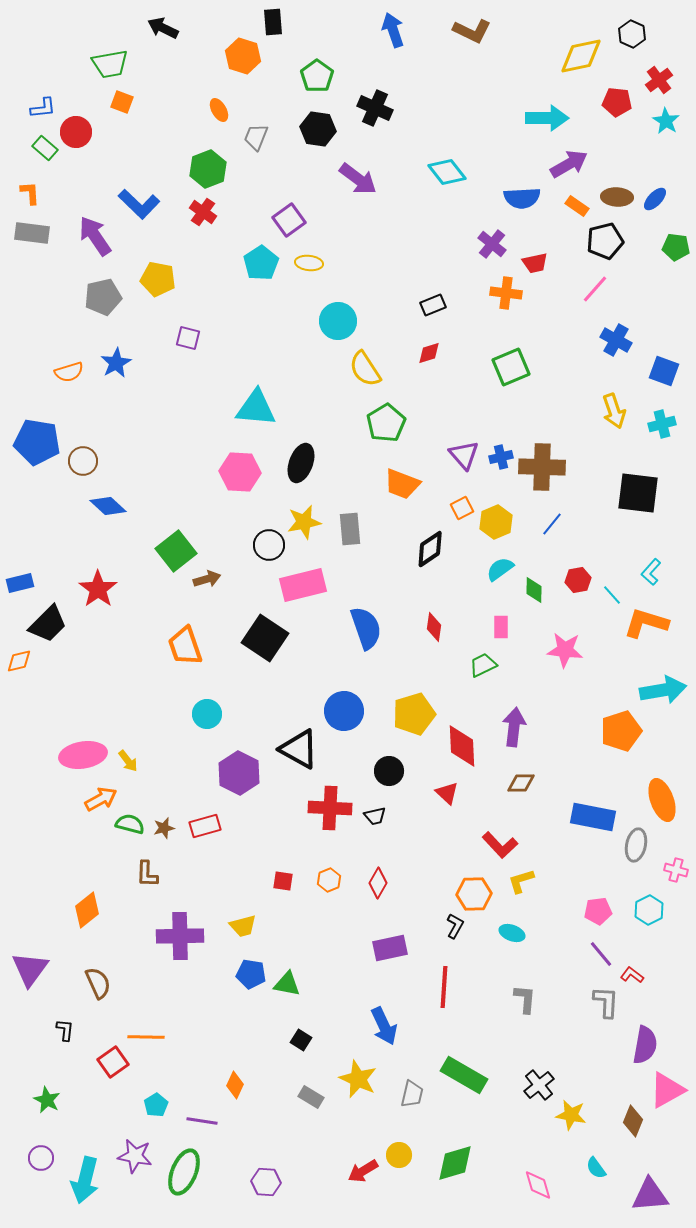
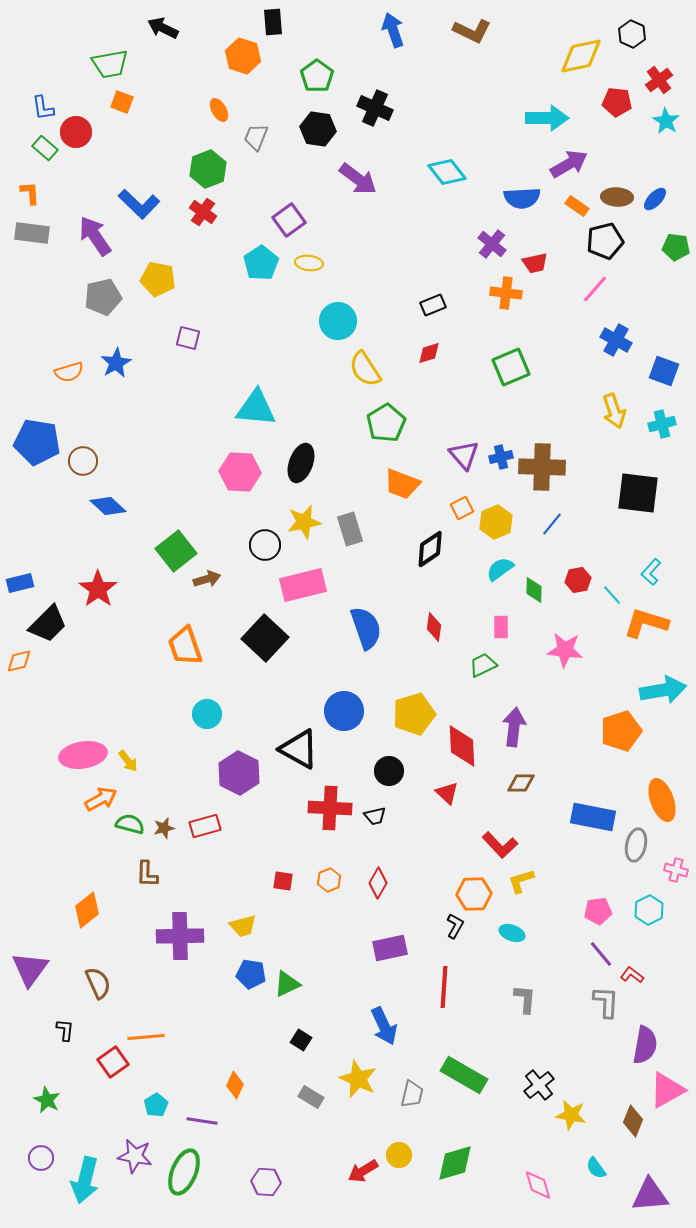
blue L-shape at (43, 108): rotated 88 degrees clockwise
gray rectangle at (350, 529): rotated 12 degrees counterclockwise
black circle at (269, 545): moved 4 px left
black square at (265, 638): rotated 9 degrees clockwise
green triangle at (287, 984): rotated 36 degrees counterclockwise
orange line at (146, 1037): rotated 6 degrees counterclockwise
